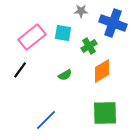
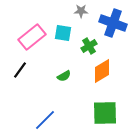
green semicircle: moved 1 px left, 1 px down
blue line: moved 1 px left
